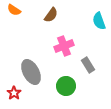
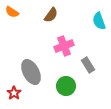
orange semicircle: moved 2 px left, 2 px down
